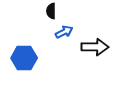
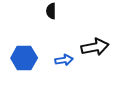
blue arrow: moved 28 px down; rotated 18 degrees clockwise
black arrow: rotated 12 degrees counterclockwise
